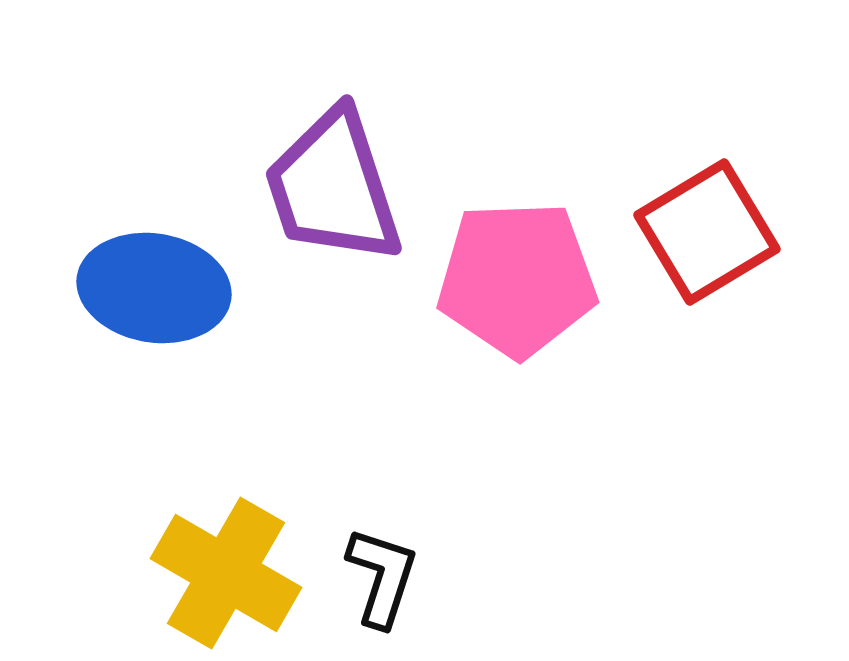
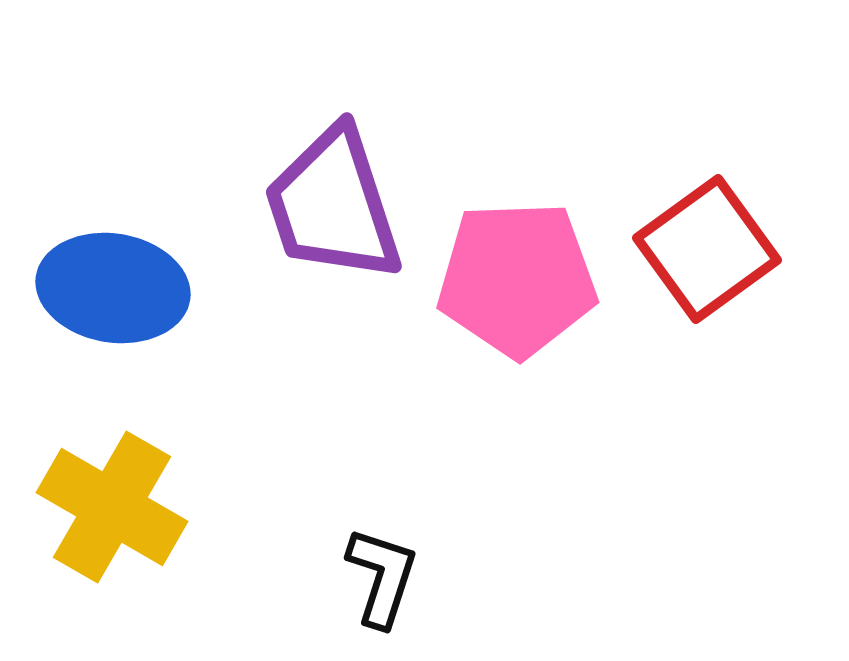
purple trapezoid: moved 18 px down
red square: moved 17 px down; rotated 5 degrees counterclockwise
blue ellipse: moved 41 px left
yellow cross: moved 114 px left, 66 px up
